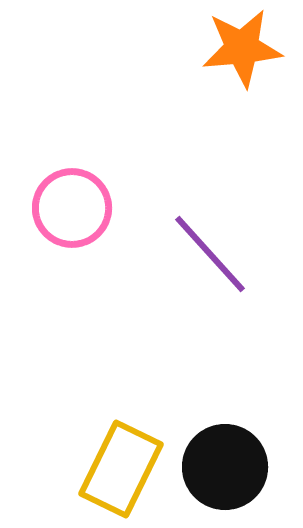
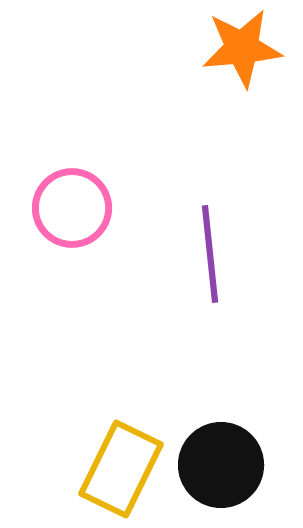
purple line: rotated 36 degrees clockwise
black circle: moved 4 px left, 2 px up
